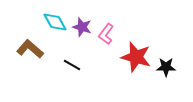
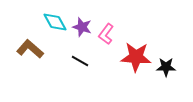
red star: rotated 12 degrees counterclockwise
black line: moved 8 px right, 4 px up
